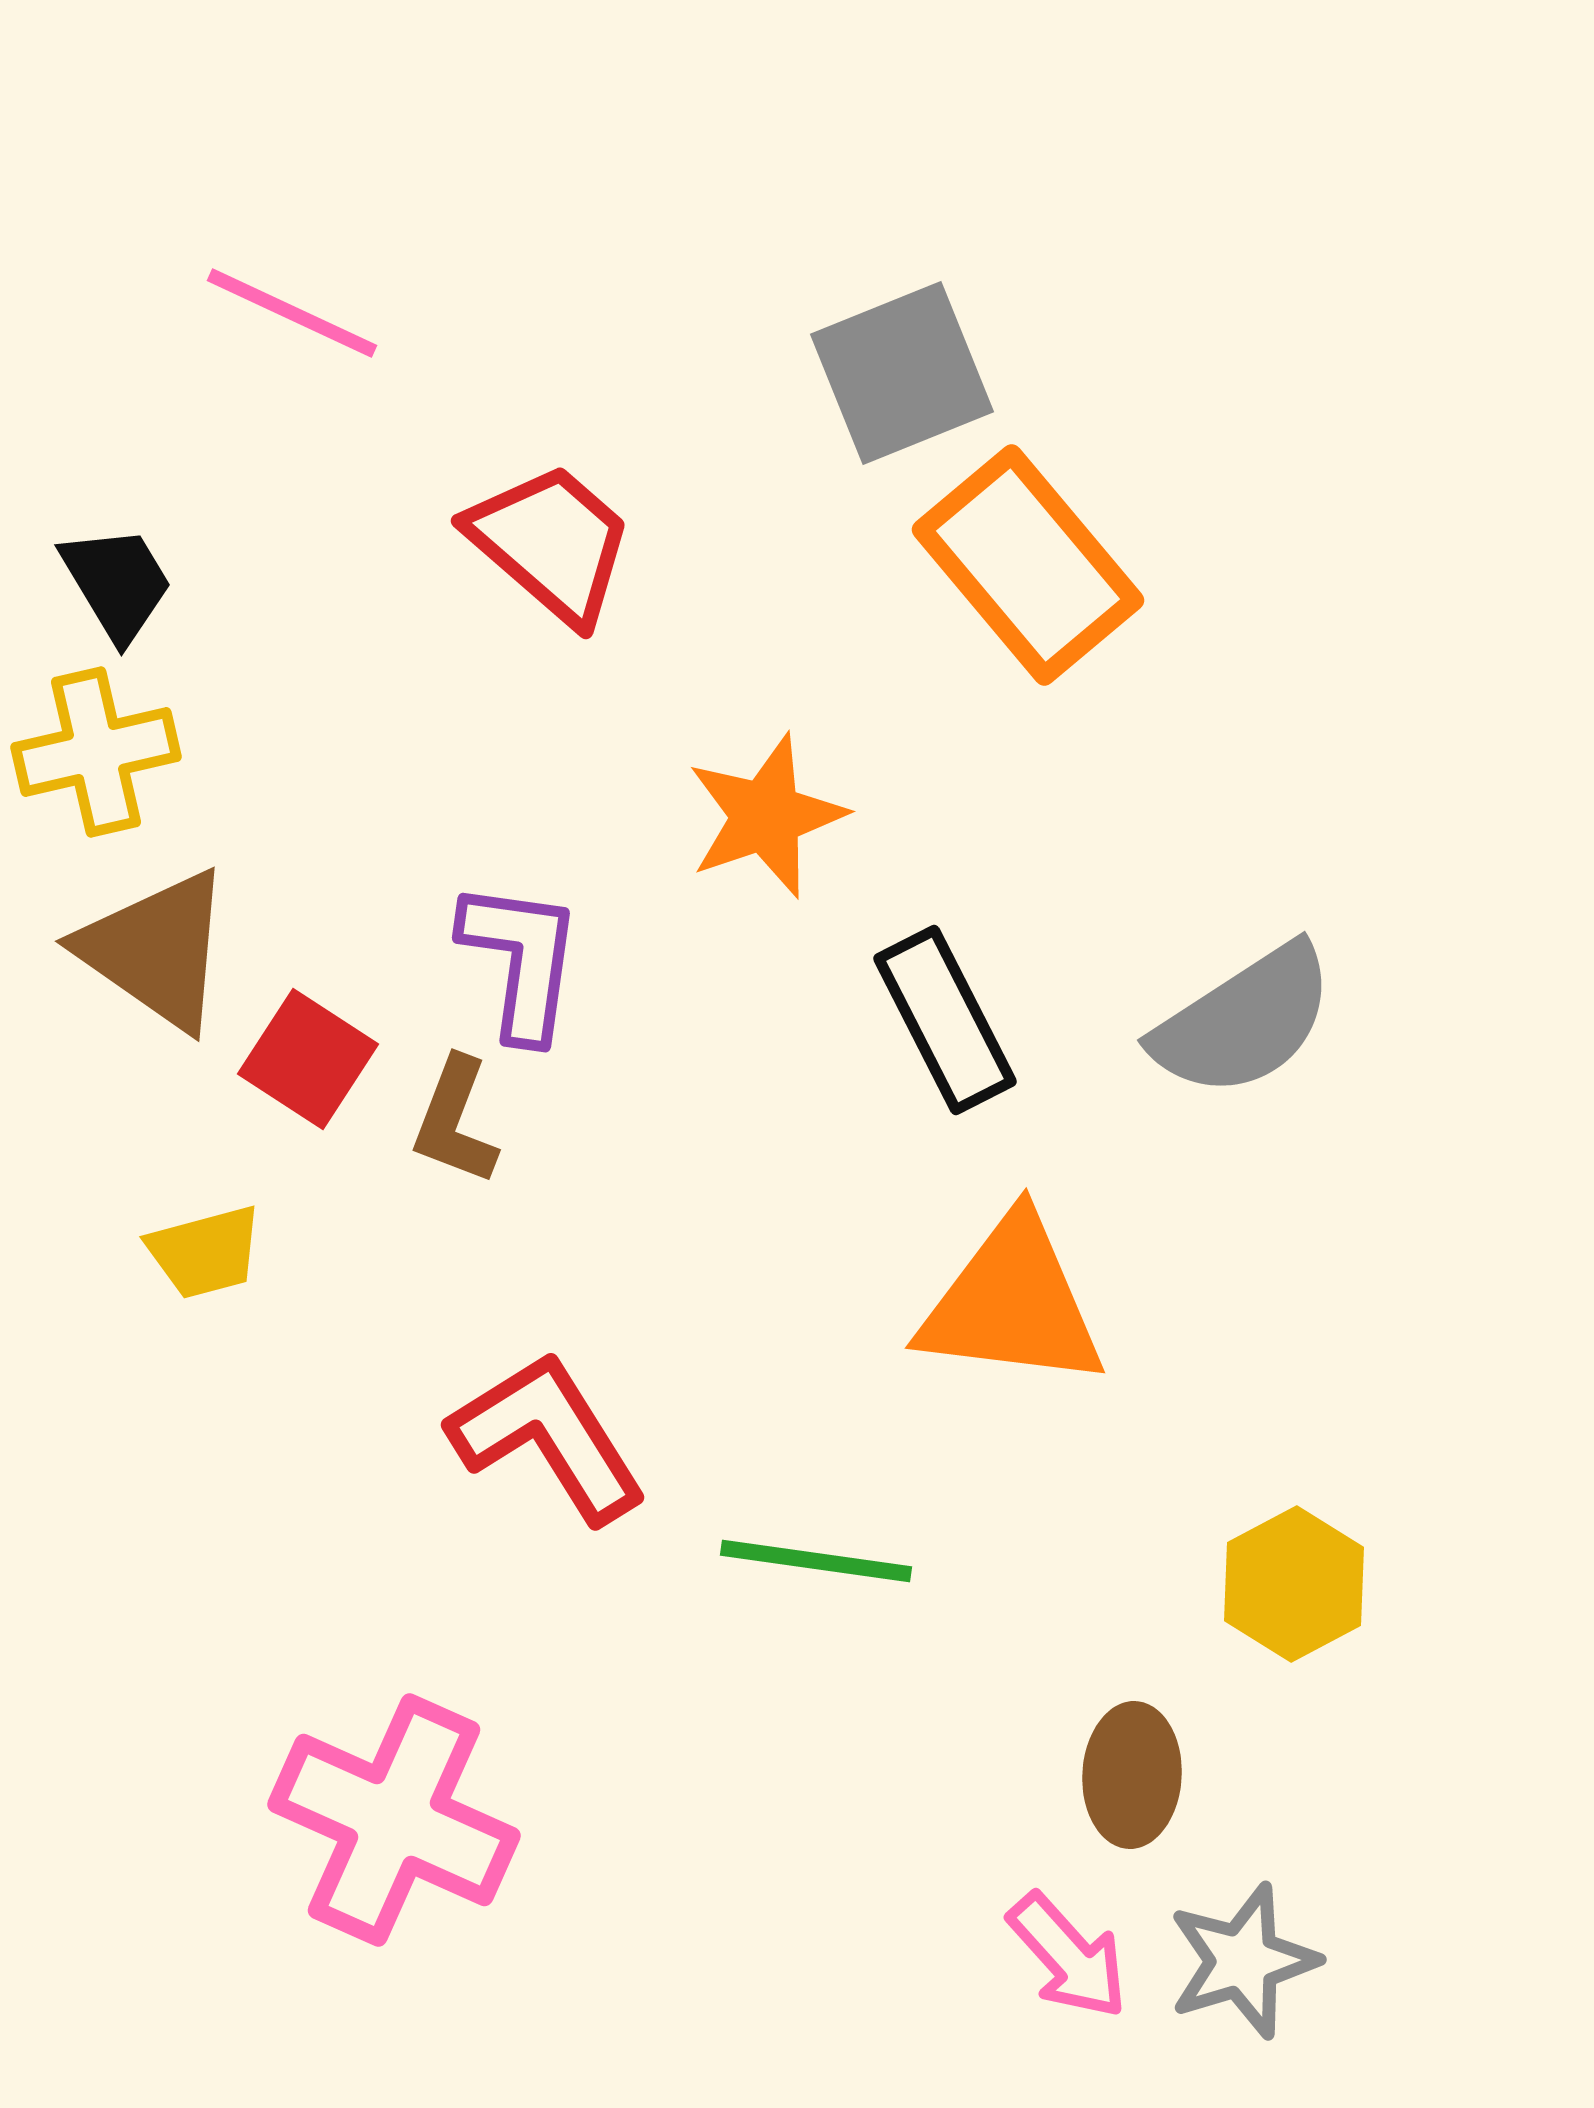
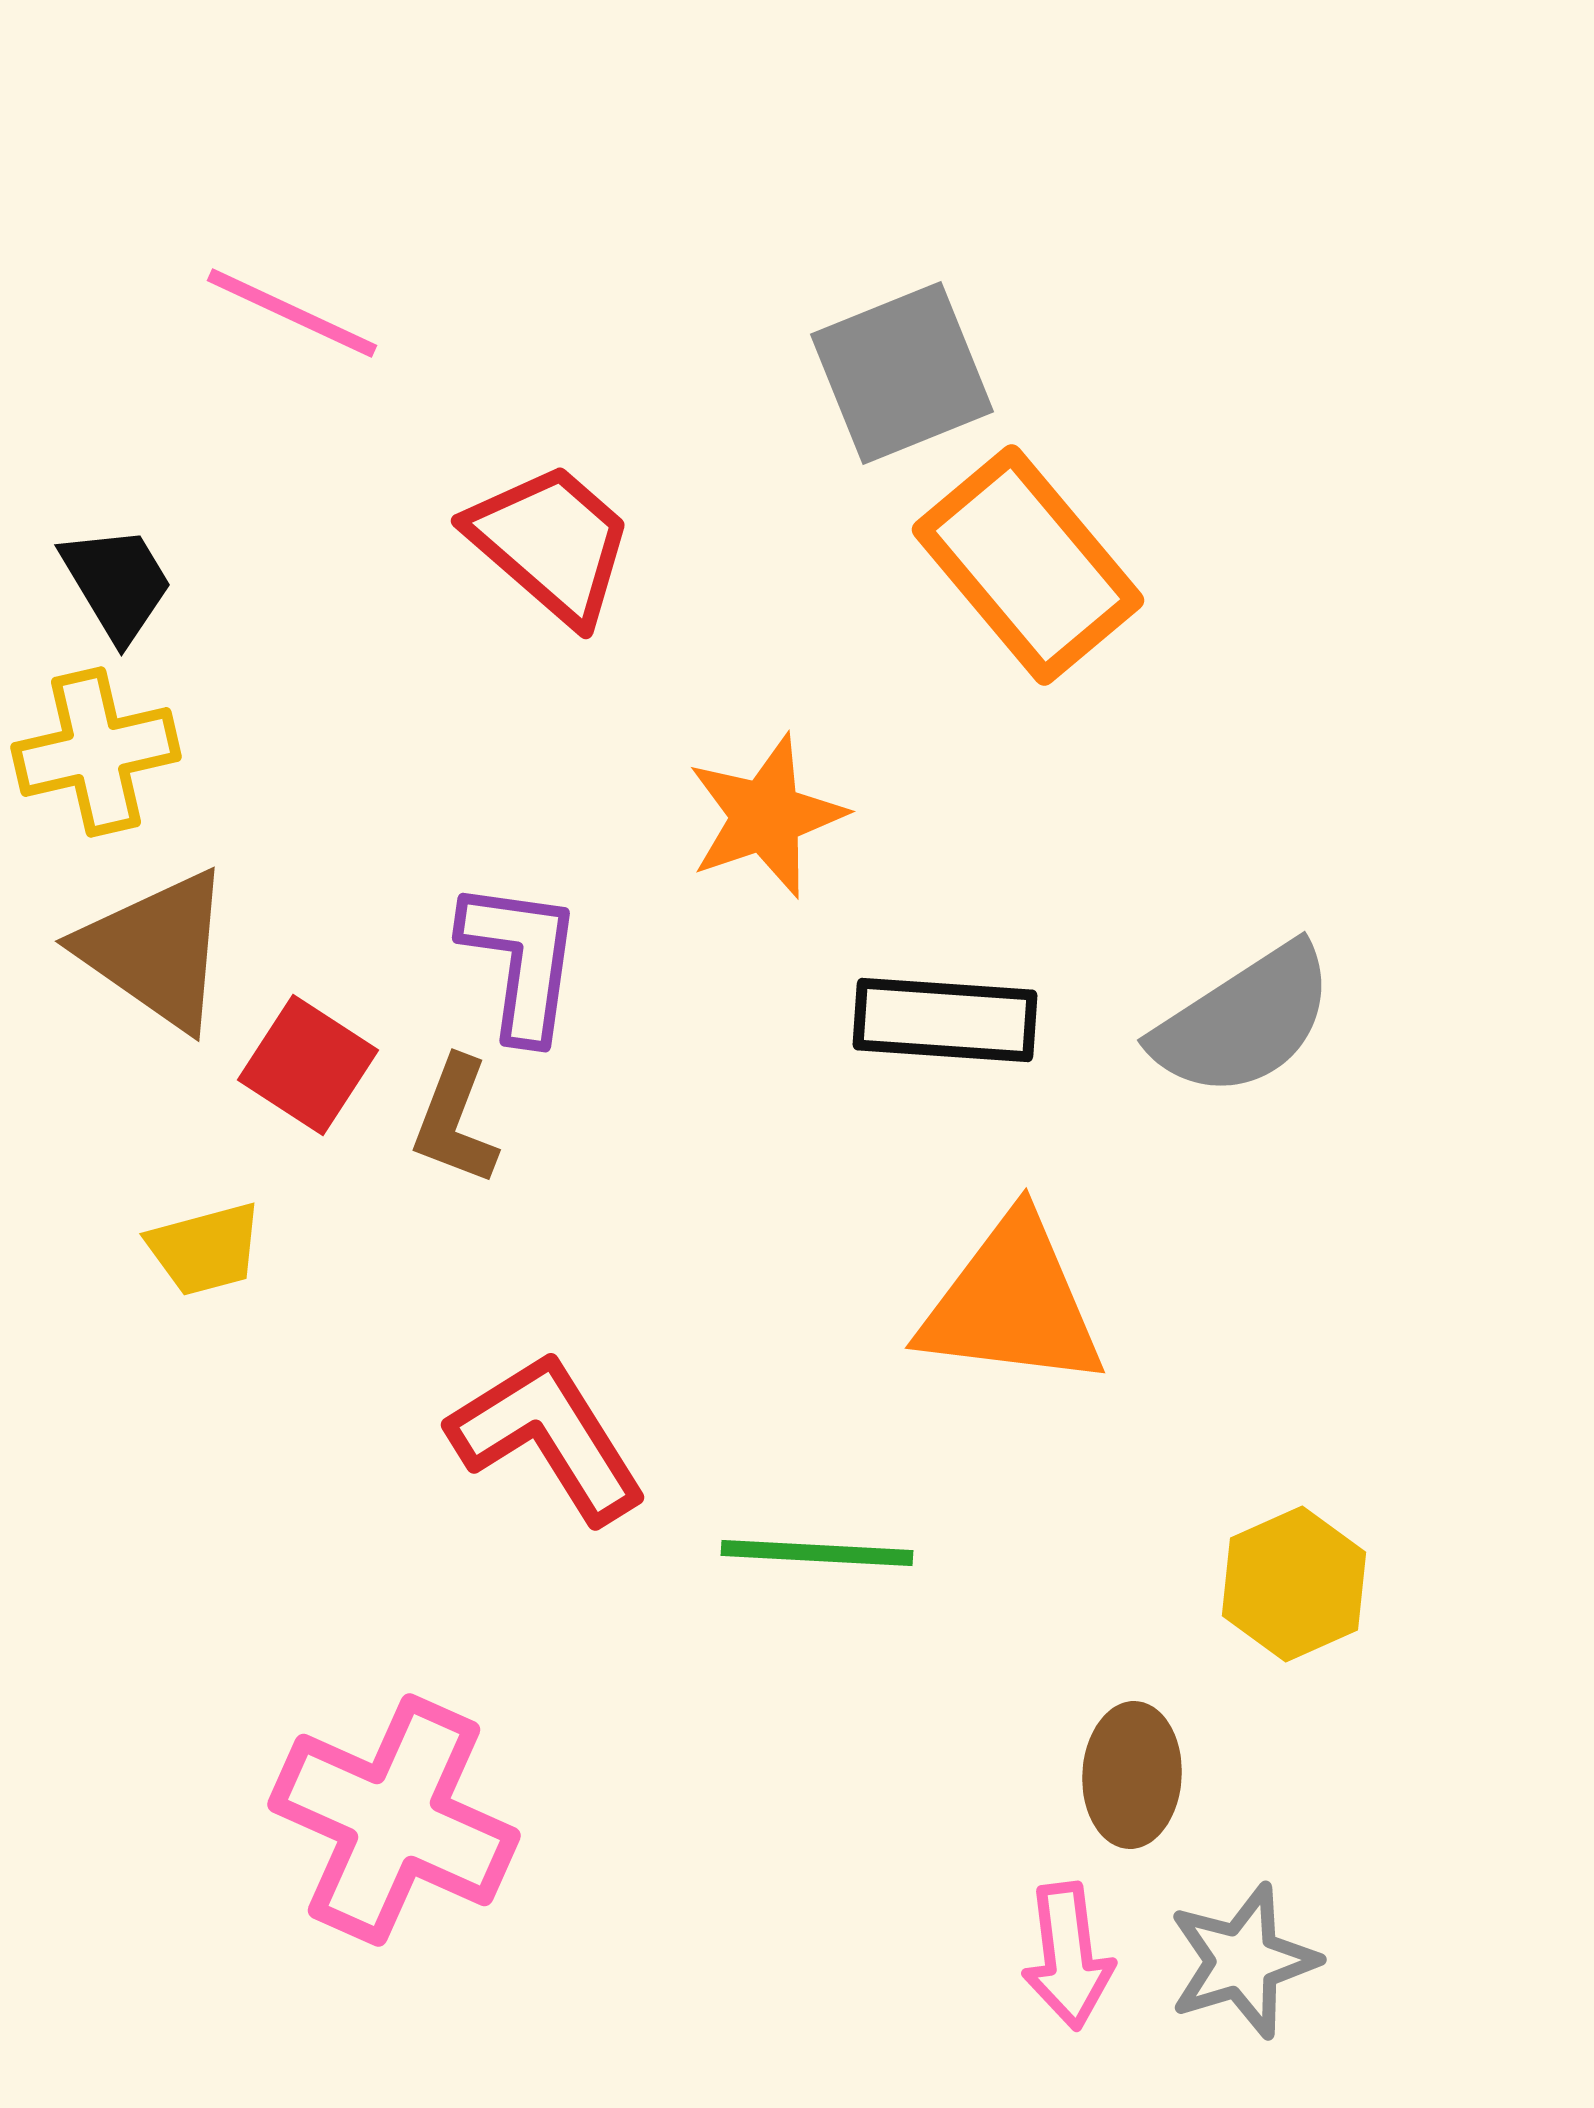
black rectangle: rotated 59 degrees counterclockwise
red square: moved 6 px down
yellow trapezoid: moved 3 px up
green line: moved 1 px right, 8 px up; rotated 5 degrees counterclockwise
yellow hexagon: rotated 4 degrees clockwise
pink arrow: rotated 35 degrees clockwise
